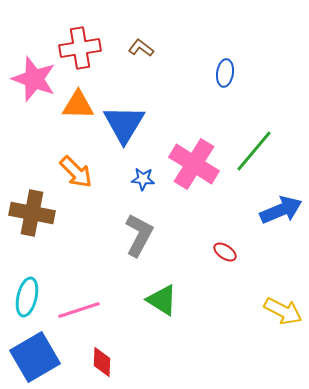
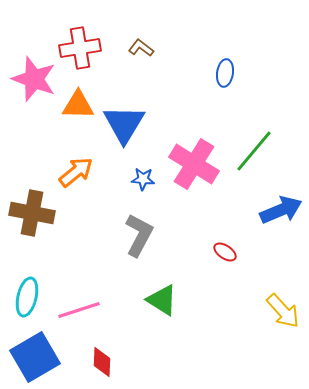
orange arrow: rotated 84 degrees counterclockwise
yellow arrow: rotated 21 degrees clockwise
